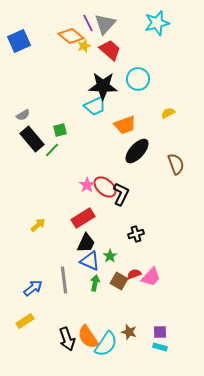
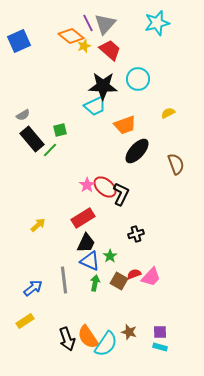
green line: moved 2 px left
